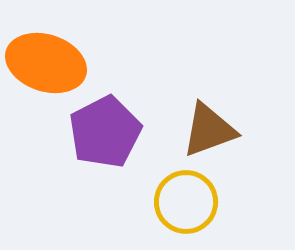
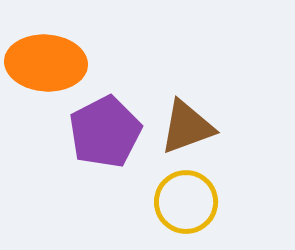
orange ellipse: rotated 14 degrees counterclockwise
brown triangle: moved 22 px left, 3 px up
